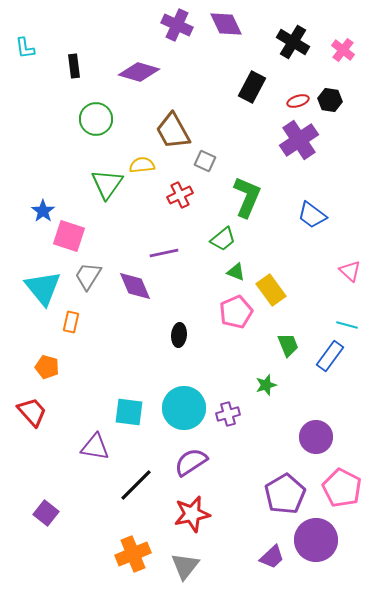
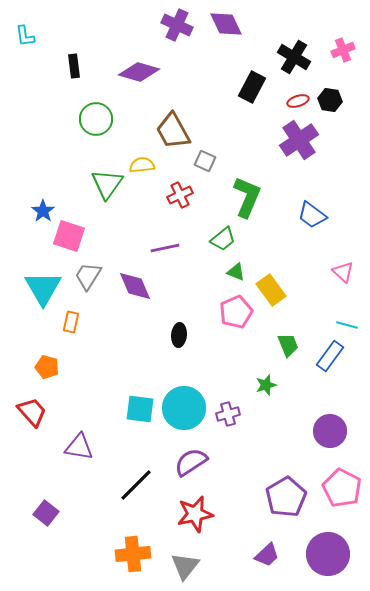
black cross at (293, 42): moved 1 px right, 15 px down
cyan L-shape at (25, 48): moved 12 px up
pink cross at (343, 50): rotated 30 degrees clockwise
purple line at (164, 253): moved 1 px right, 5 px up
pink triangle at (350, 271): moved 7 px left, 1 px down
cyan triangle at (43, 288): rotated 9 degrees clockwise
cyan square at (129, 412): moved 11 px right, 3 px up
purple circle at (316, 437): moved 14 px right, 6 px up
purple triangle at (95, 447): moved 16 px left
purple pentagon at (285, 494): moved 1 px right, 3 px down
red star at (192, 514): moved 3 px right
purple circle at (316, 540): moved 12 px right, 14 px down
orange cross at (133, 554): rotated 16 degrees clockwise
purple trapezoid at (272, 557): moved 5 px left, 2 px up
